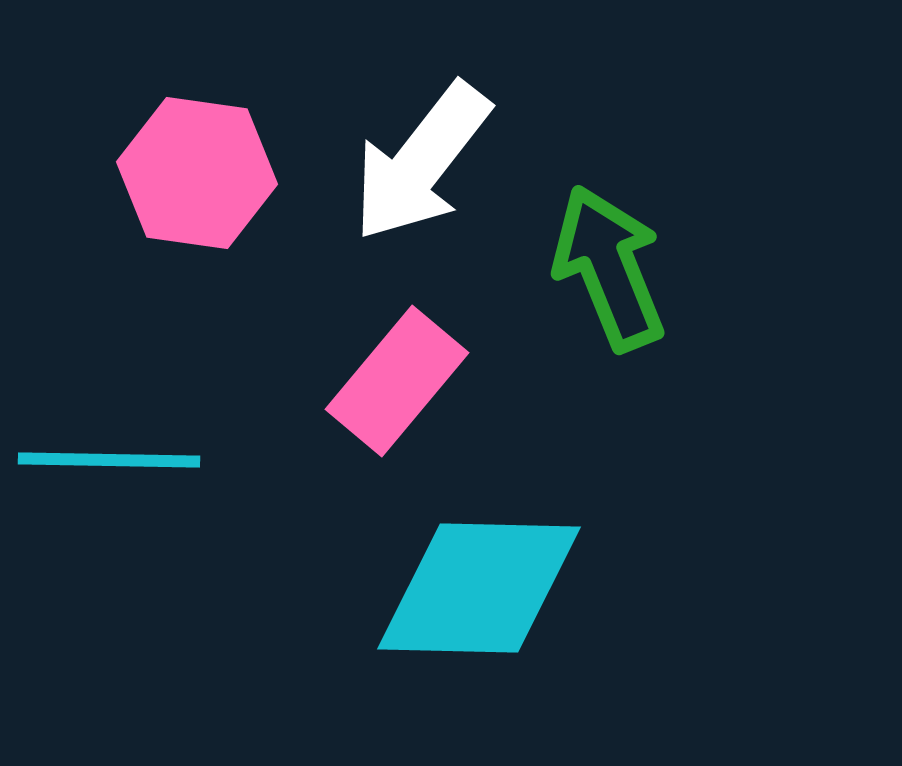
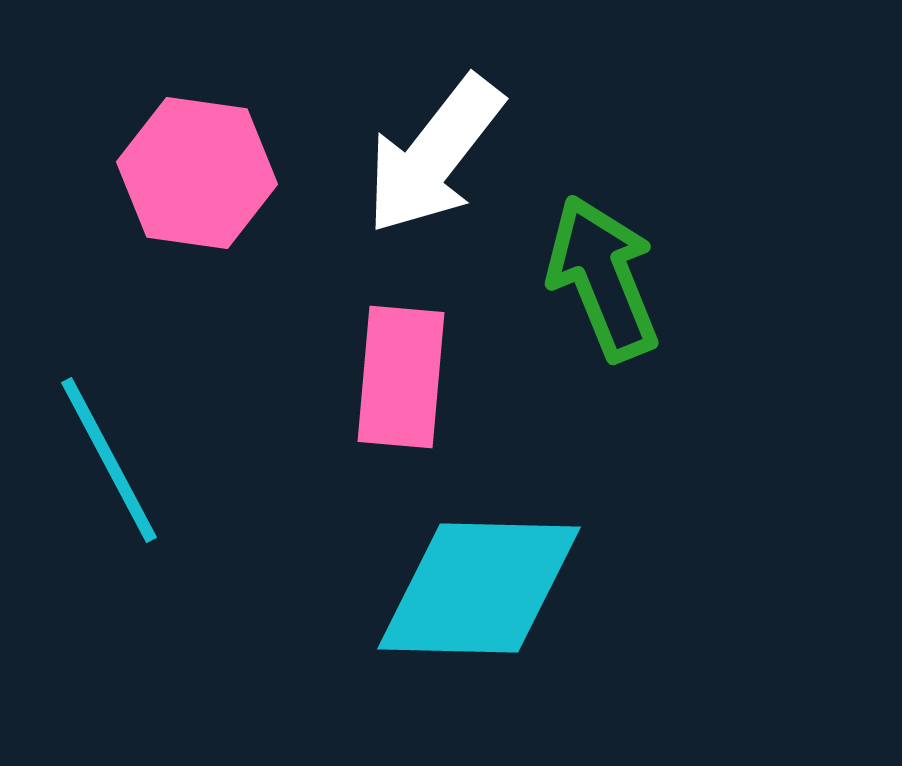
white arrow: moved 13 px right, 7 px up
green arrow: moved 6 px left, 10 px down
pink rectangle: moved 4 px right, 4 px up; rotated 35 degrees counterclockwise
cyan line: rotated 61 degrees clockwise
